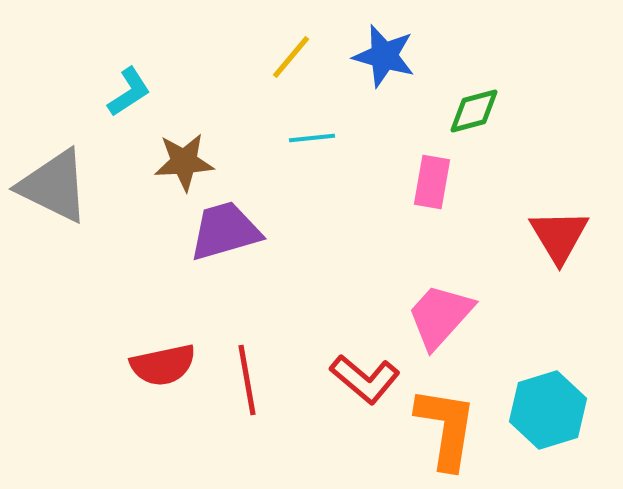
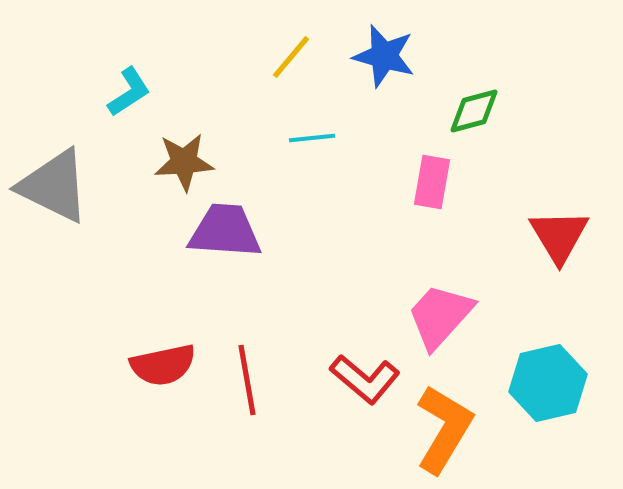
purple trapezoid: rotated 20 degrees clockwise
cyan hexagon: moved 27 px up; rotated 4 degrees clockwise
orange L-shape: moved 2 px left, 1 px down; rotated 22 degrees clockwise
